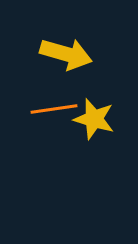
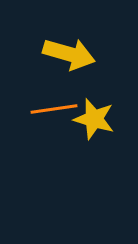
yellow arrow: moved 3 px right
